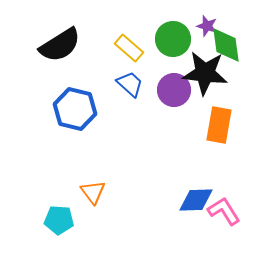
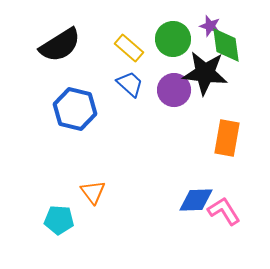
purple star: moved 3 px right
orange rectangle: moved 8 px right, 13 px down
